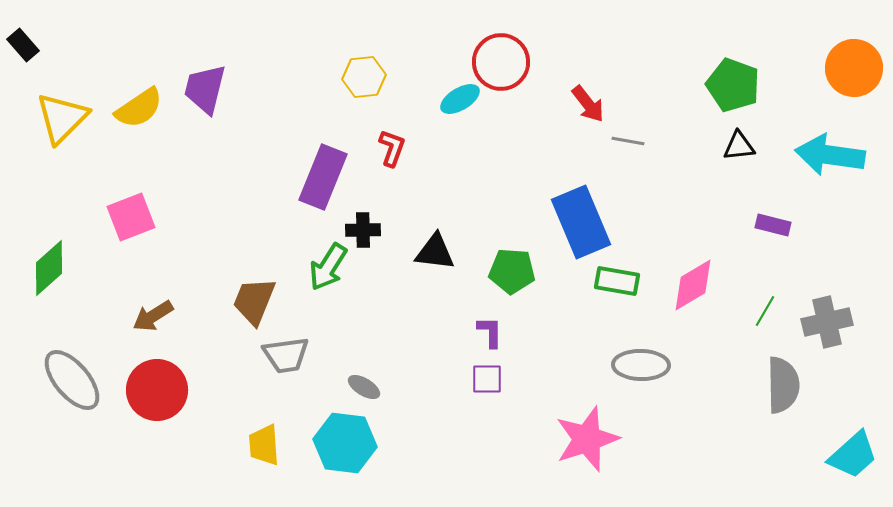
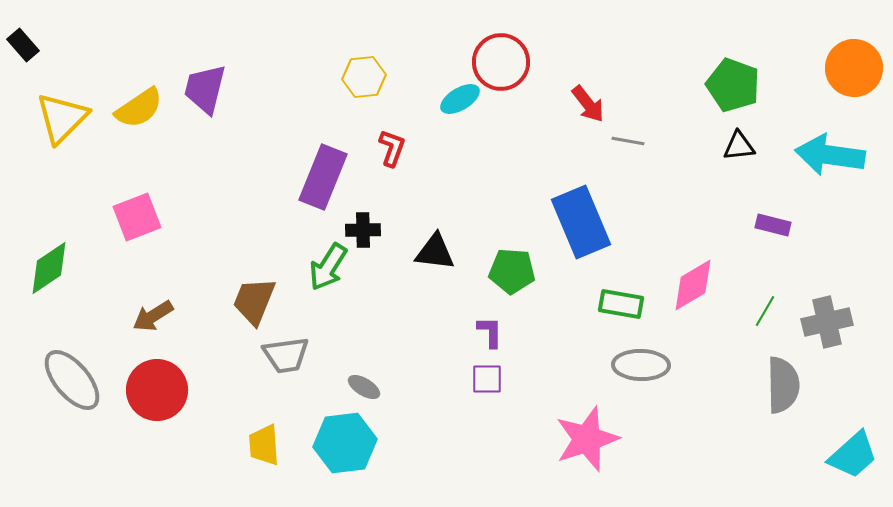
pink square at (131, 217): moved 6 px right
green diamond at (49, 268): rotated 8 degrees clockwise
green rectangle at (617, 281): moved 4 px right, 23 px down
cyan hexagon at (345, 443): rotated 14 degrees counterclockwise
